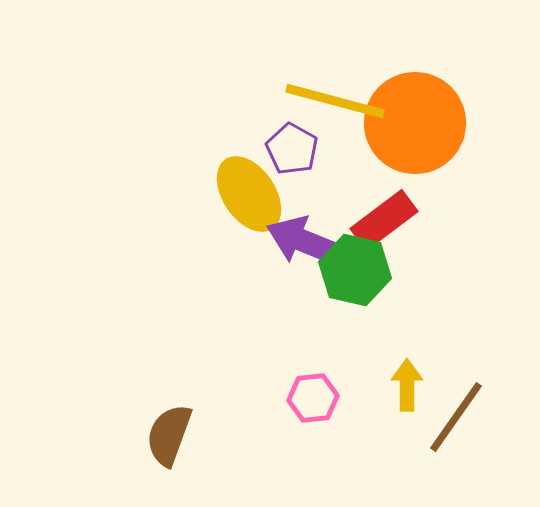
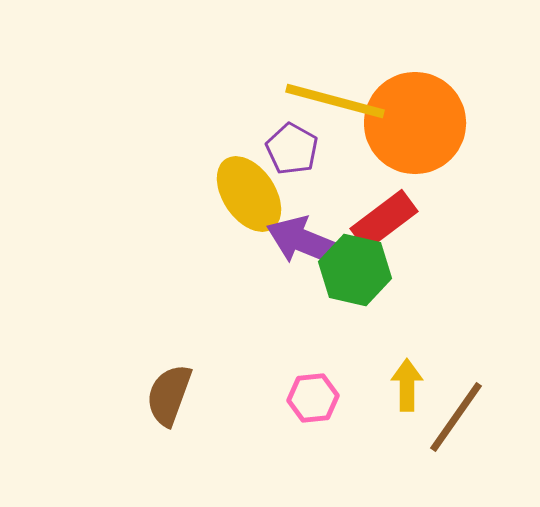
brown semicircle: moved 40 px up
